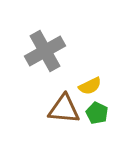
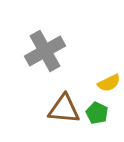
yellow semicircle: moved 19 px right, 3 px up
